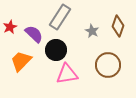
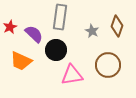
gray rectangle: rotated 25 degrees counterclockwise
brown diamond: moved 1 px left
orange trapezoid: rotated 110 degrees counterclockwise
pink triangle: moved 5 px right, 1 px down
